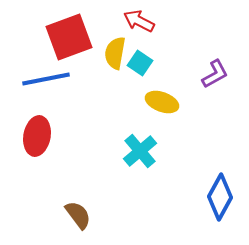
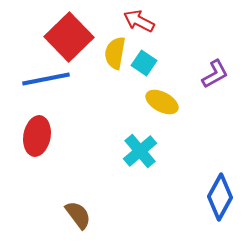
red square: rotated 24 degrees counterclockwise
cyan square: moved 4 px right
yellow ellipse: rotated 8 degrees clockwise
